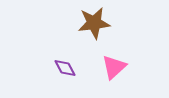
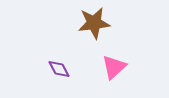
purple diamond: moved 6 px left, 1 px down
